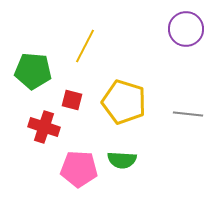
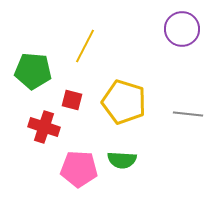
purple circle: moved 4 px left
